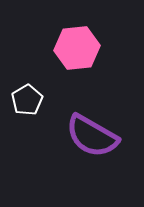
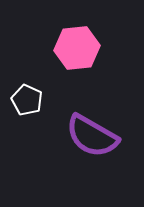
white pentagon: rotated 16 degrees counterclockwise
